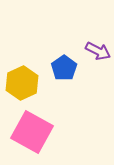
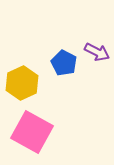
purple arrow: moved 1 px left, 1 px down
blue pentagon: moved 5 px up; rotated 10 degrees counterclockwise
